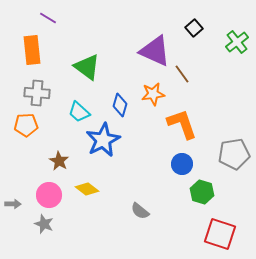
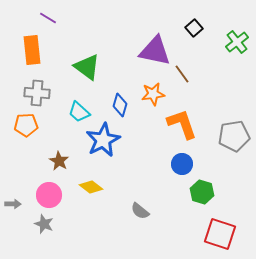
purple triangle: rotated 12 degrees counterclockwise
gray pentagon: moved 18 px up
yellow diamond: moved 4 px right, 2 px up
